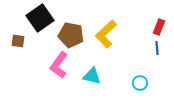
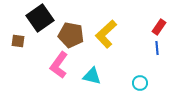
red rectangle: rotated 14 degrees clockwise
